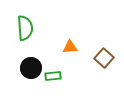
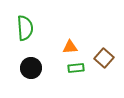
green rectangle: moved 23 px right, 8 px up
